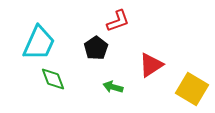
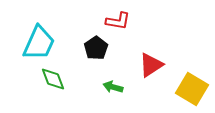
red L-shape: rotated 30 degrees clockwise
